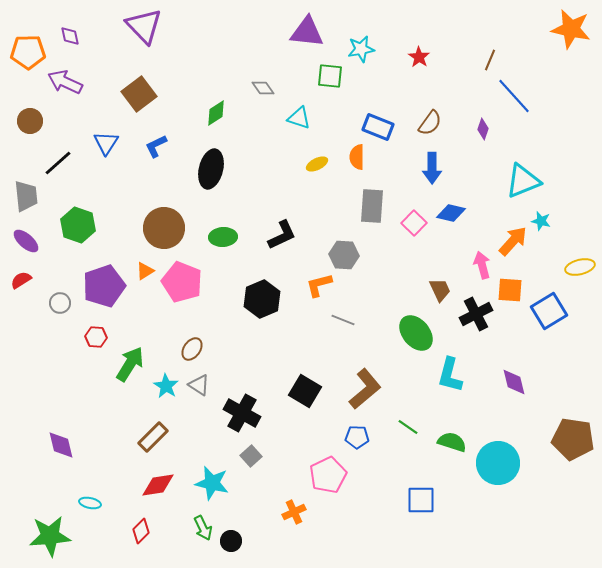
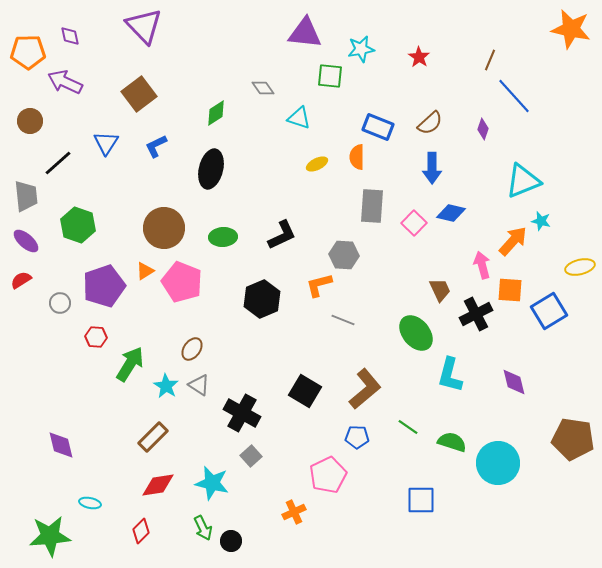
purple triangle at (307, 32): moved 2 px left, 1 px down
brown semicircle at (430, 123): rotated 12 degrees clockwise
